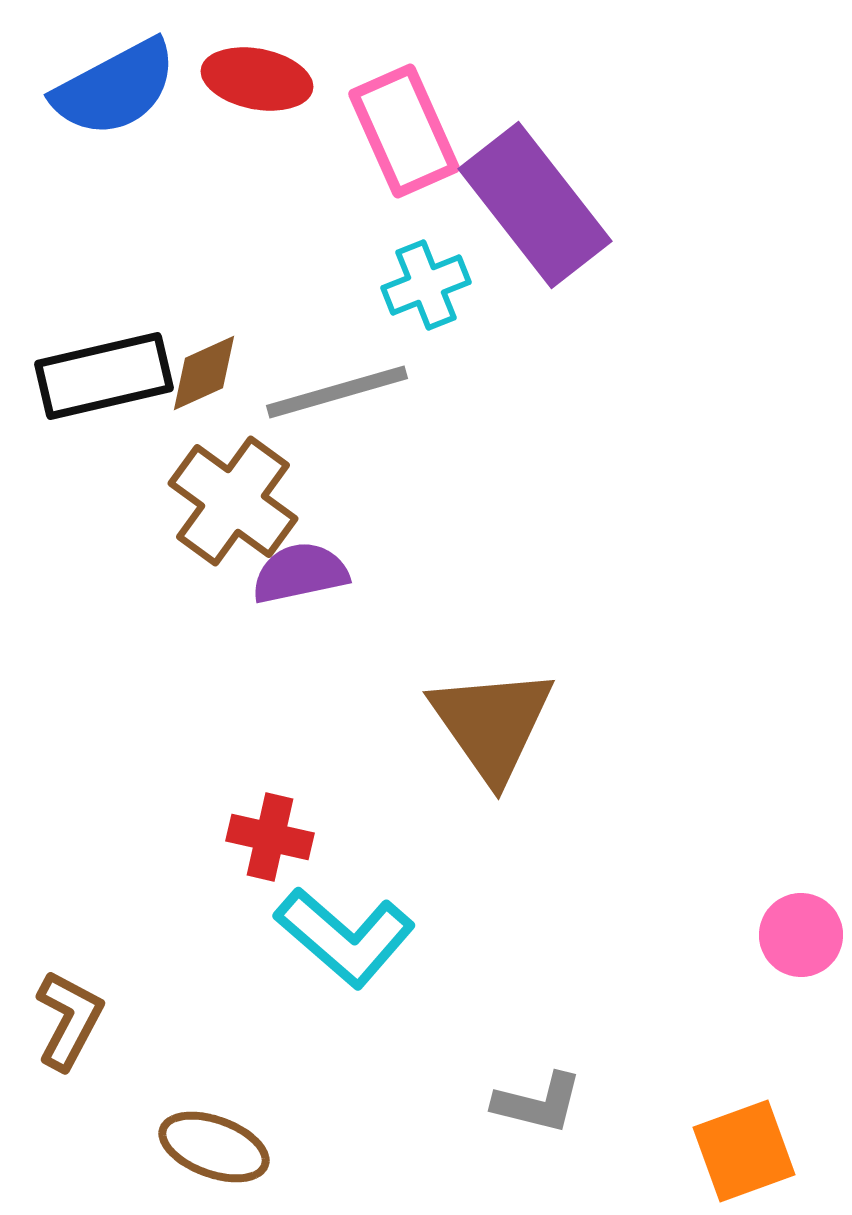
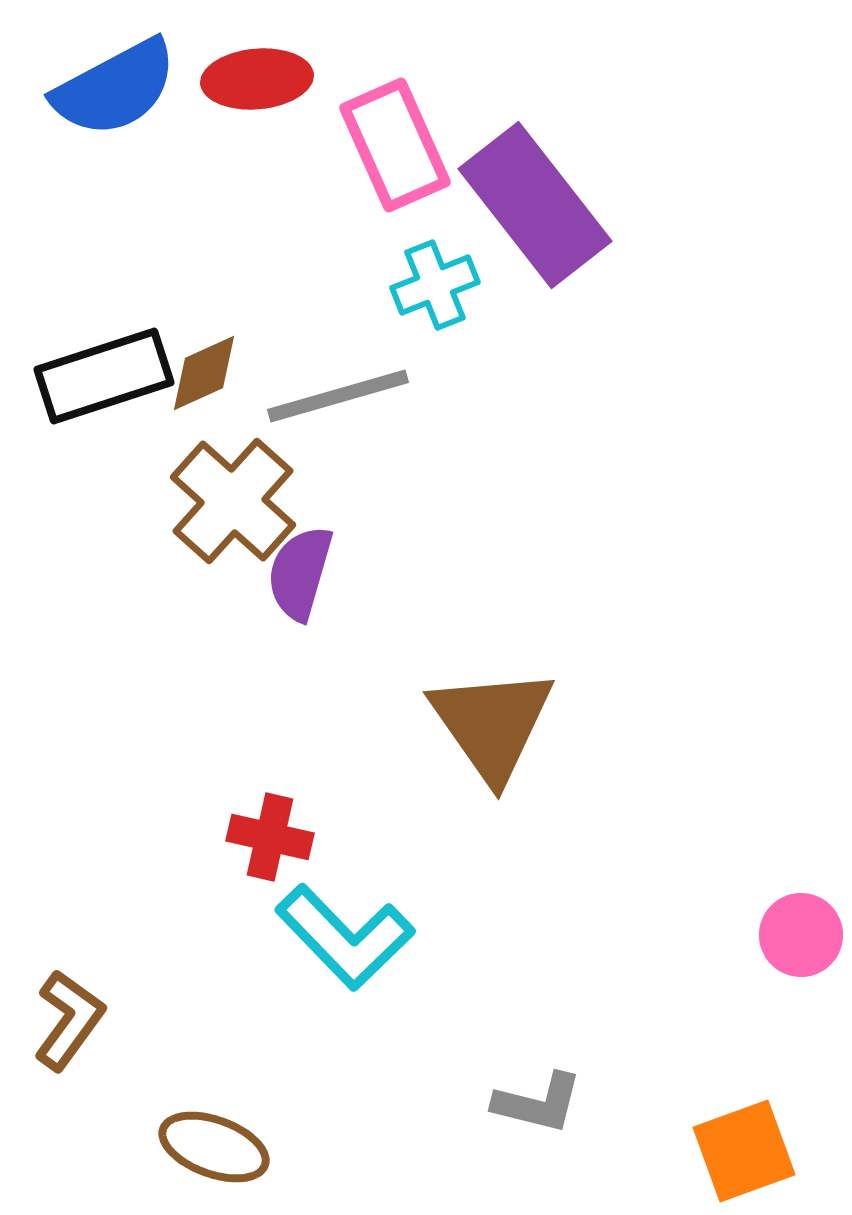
red ellipse: rotated 16 degrees counterclockwise
pink rectangle: moved 9 px left, 14 px down
cyan cross: moved 9 px right
black rectangle: rotated 5 degrees counterclockwise
gray line: moved 1 px right, 4 px down
brown cross: rotated 6 degrees clockwise
purple semicircle: rotated 62 degrees counterclockwise
cyan L-shape: rotated 5 degrees clockwise
brown L-shape: rotated 8 degrees clockwise
